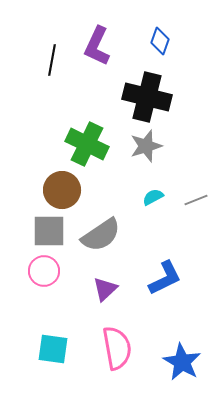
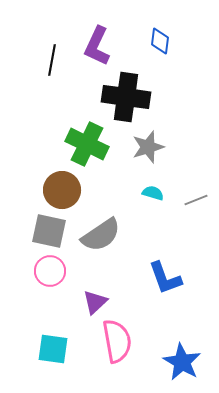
blue diamond: rotated 12 degrees counterclockwise
black cross: moved 21 px left; rotated 6 degrees counterclockwise
gray star: moved 2 px right, 1 px down
cyan semicircle: moved 4 px up; rotated 45 degrees clockwise
gray square: rotated 12 degrees clockwise
pink circle: moved 6 px right
blue L-shape: rotated 96 degrees clockwise
purple triangle: moved 10 px left, 13 px down
pink semicircle: moved 7 px up
